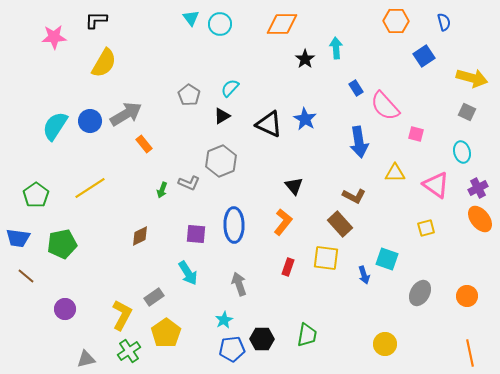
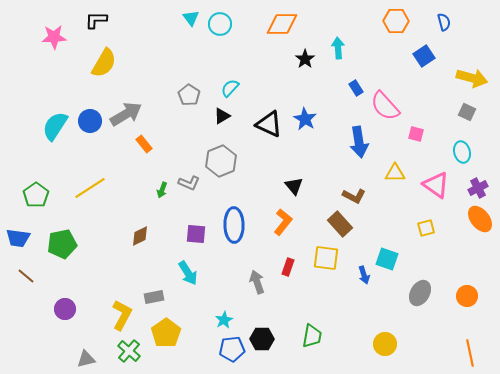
cyan arrow at (336, 48): moved 2 px right
gray arrow at (239, 284): moved 18 px right, 2 px up
gray rectangle at (154, 297): rotated 24 degrees clockwise
green trapezoid at (307, 335): moved 5 px right, 1 px down
green cross at (129, 351): rotated 15 degrees counterclockwise
